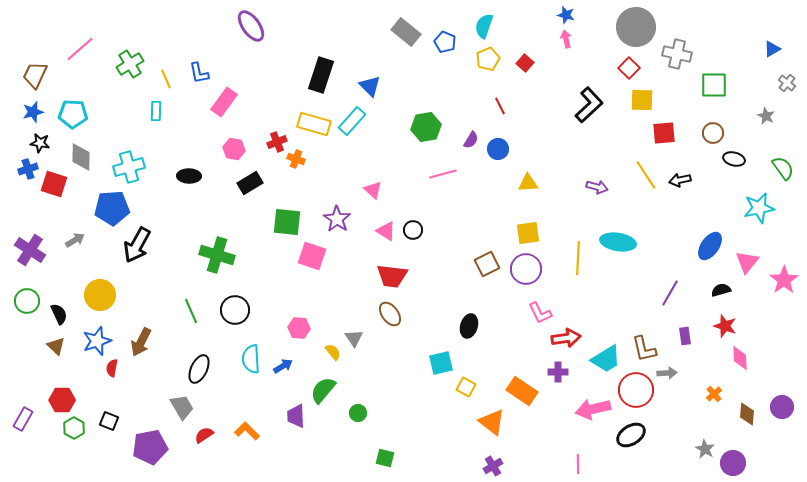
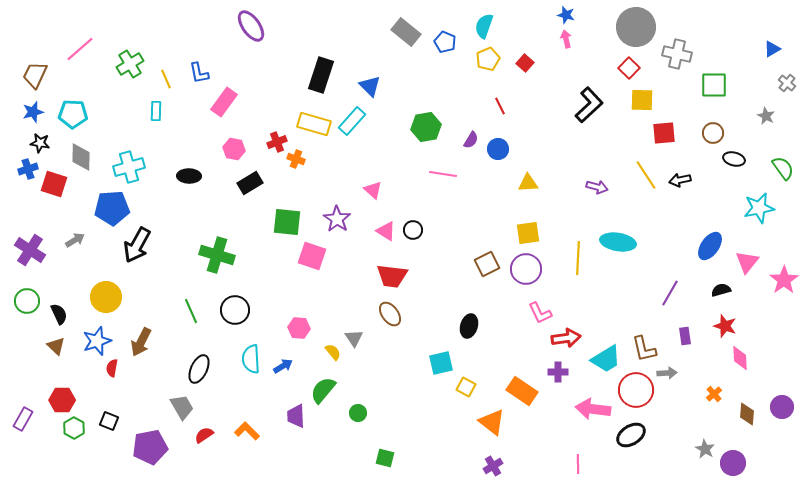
pink line at (443, 174): rotated 24 degrees clockwise
yellow circle at (100, 295): moved 6 px right, 2 px down
pink arrow at (593, 409): rotated 20 degrees clockwise
